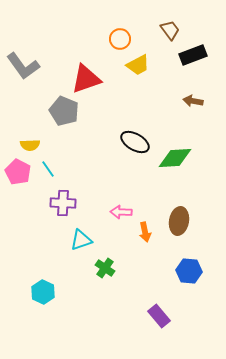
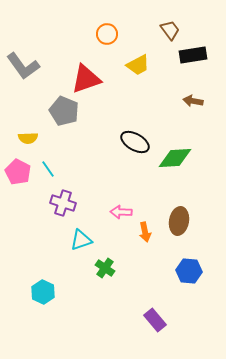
orange circle: moved 13 px left, 5 px up
black rectangle: rotated 12 degrees clockwise
yellow semicircle: moved 2 px left, 7 px up
purple cross: rotated 15 degrees clockwise
purple rectangle: moved 4 px left, 4 px down
